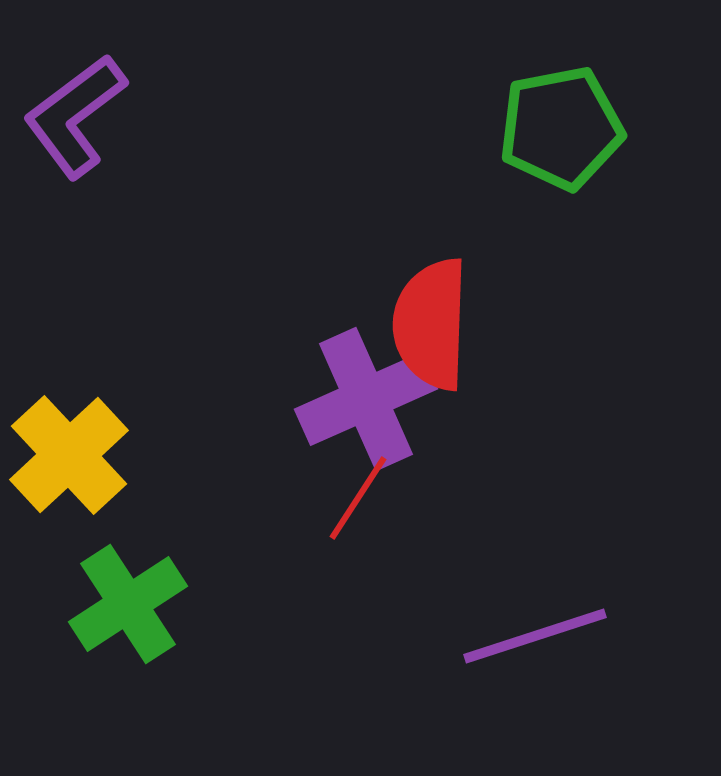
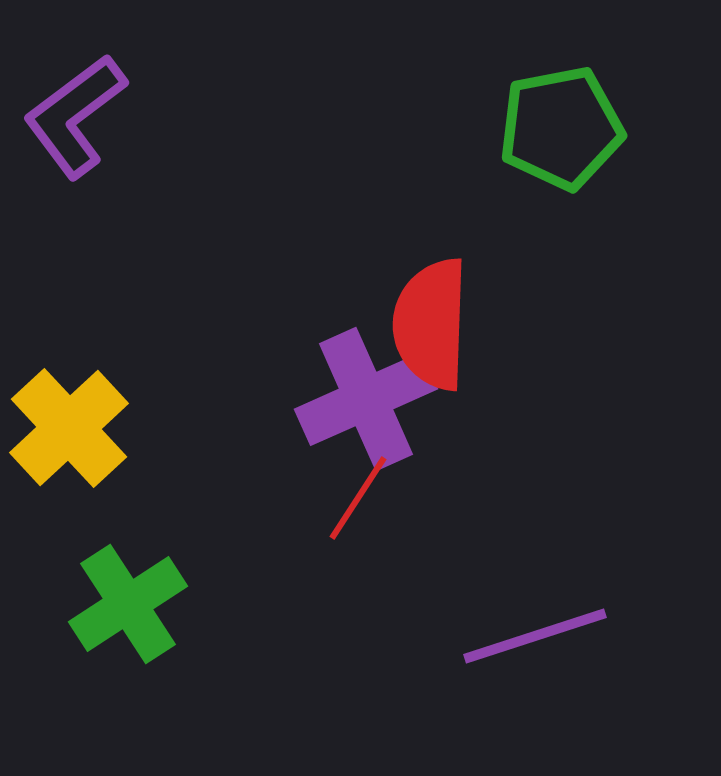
yellow cross: moved 27 px up
